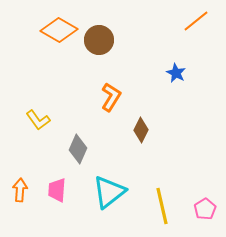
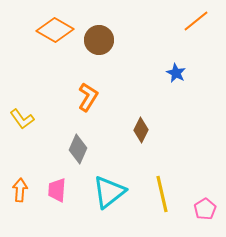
orange diamond: moved 4 px left
orange L-shape: moved 23 px left
yellow L-shape: moved 16 px left, 1 px up
yellow line: moved 12 px up
